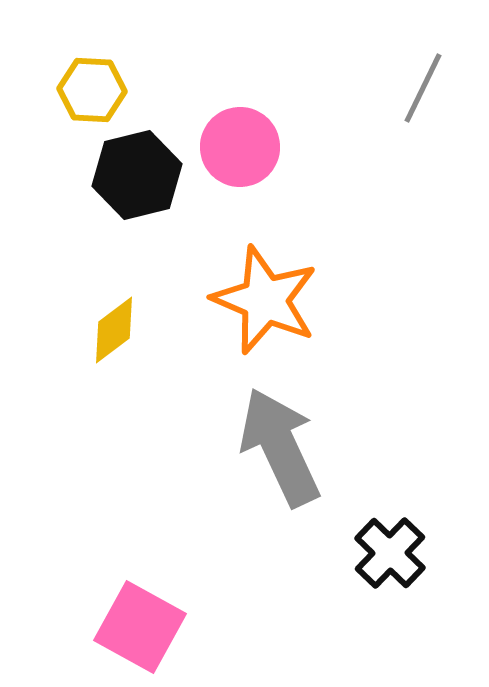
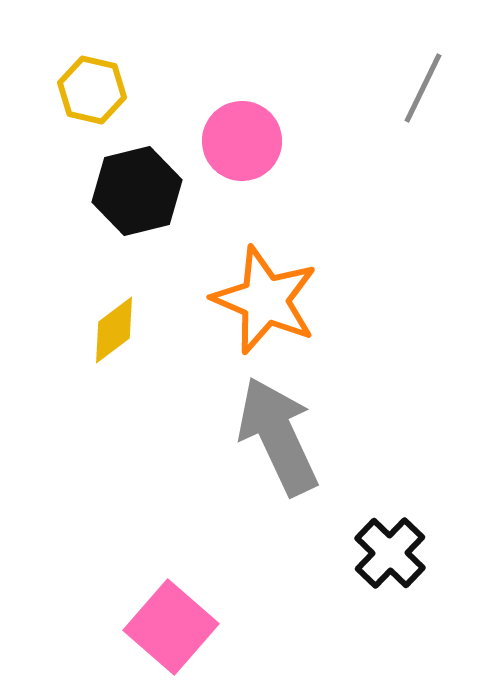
yellow hexagon: rotated 10 degrees clockwise
pink circle: moved 2 px right, 6 px up
black hexagon: moved 16 px down
gray arrow: moved 2 px left, 11 px up
pink square: moved 31 px right; rotated 12 degrees clockwise
